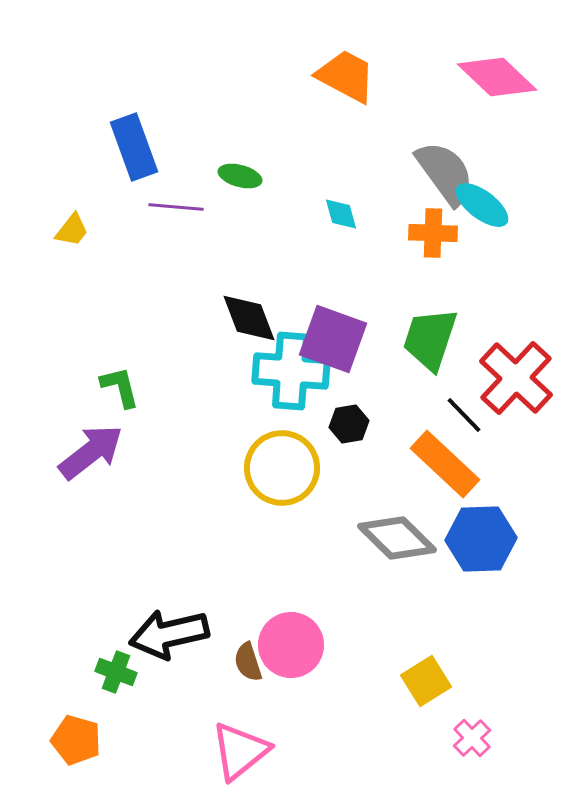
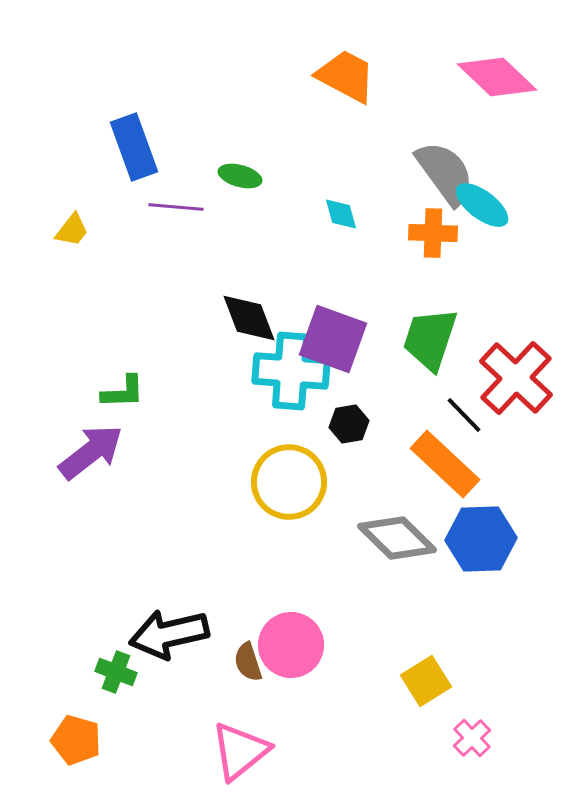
green L-shape: moved 3 px right, 5 px down; rotated 102 degrees clockwise
yellow circle: moved 7 px right, 14 px down
